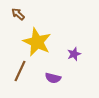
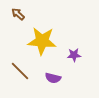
yellow star: moved 5 px right, 1 px up; rotated 20 degrees counterclockwise
purple star: moved 1 px down; rotated 16 degrees clockwise
brown line: rotated 70 degrees counterclockwise
